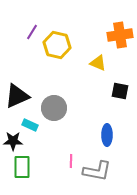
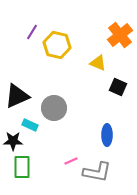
orange cross: rotated 30 degrees counterclockwise
black square: moved 2 px left, 4 px up; rotated 12 degrees clockwise
pink line: rotated 64 degrees clockwise
gray L-shape: moved 1 px down
